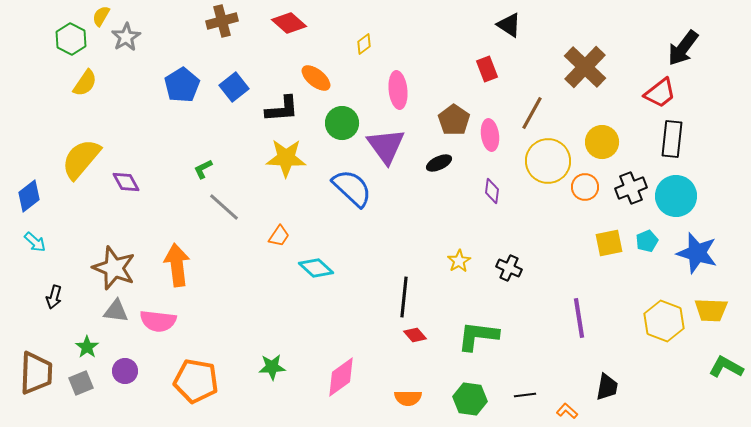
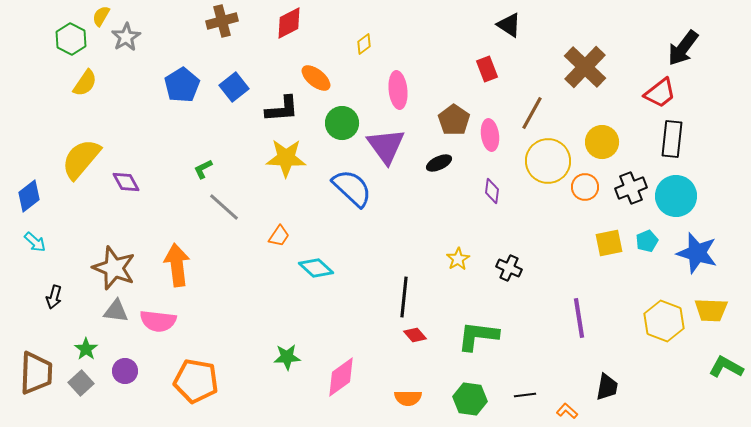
red diamond at (289, 23): rotated 68 degrees counterclockwise
yellow star at (459, 261): moved 1 px left, 2 px up
green star at (87, 347): moved 1 px left, 2 px down
green star at (272, 367): moved 15 px right, 10 px up
gray square at (81, 383): rotated 20 degrees counterclockwise
